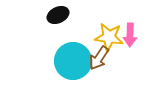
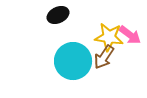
pink arrow: rotated 55 degrees counterclockwise
brown arrow: moved 5 px right, 1 px up
